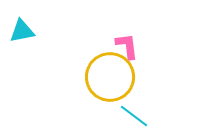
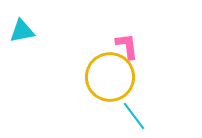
cyan line: rotated 16 degrees clockwise
